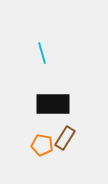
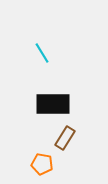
cyan line: rotated 15 degrees counterclockwise
orange pentagon: moved 19 px down
